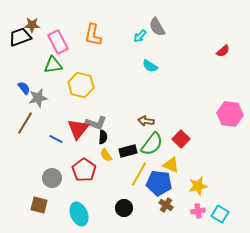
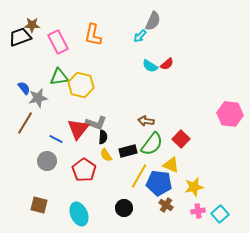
gray semicircle: moved 4 px left, 6 px up; rotated 126 degrees counterclockwise
red semicircle: moved 56 px left, 13 px down
green triangle: moved 6 px right, 12 px down
yellow line: moved 2 px down
gray circle: moved 5 px left, 17 px up
yellow star: moved 4 px left, 1 px down
cyan square: rotated 18 degrees clockwise
